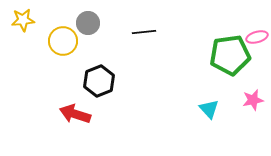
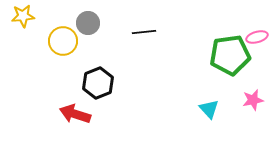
yellow star: moved 4 px up
black hexagon: moved 1 px left, 2 px down
